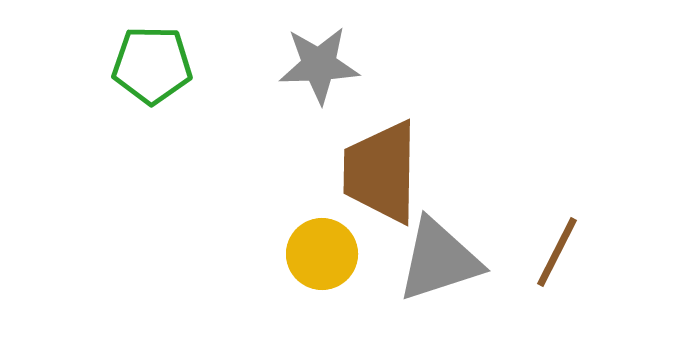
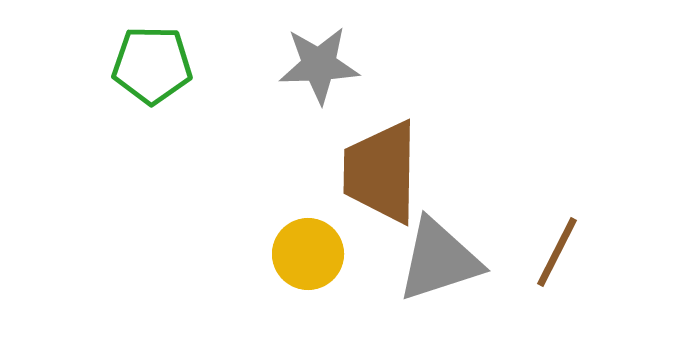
yellow circle: moved 14 px left
